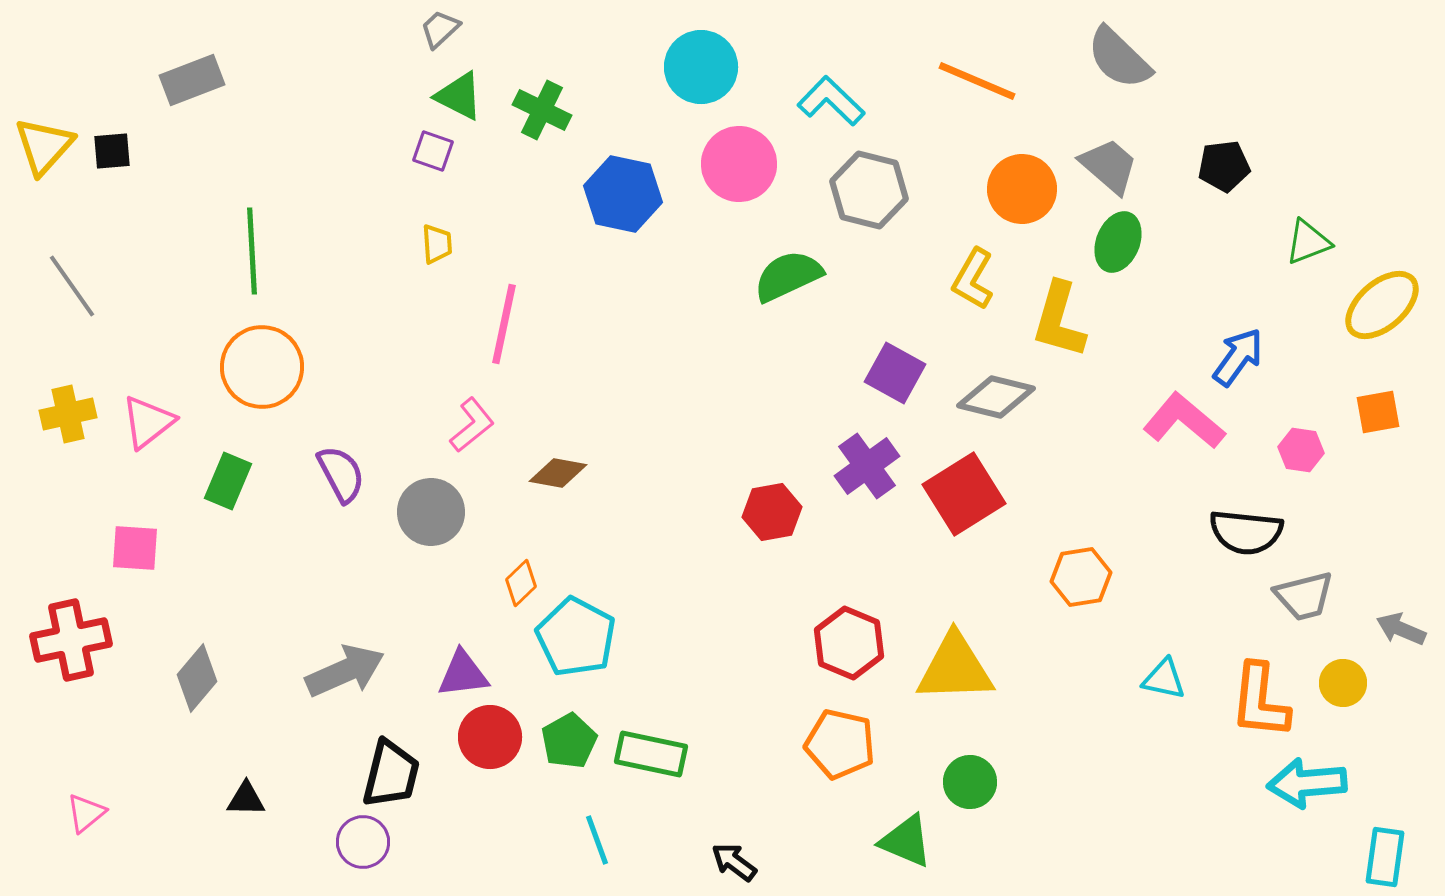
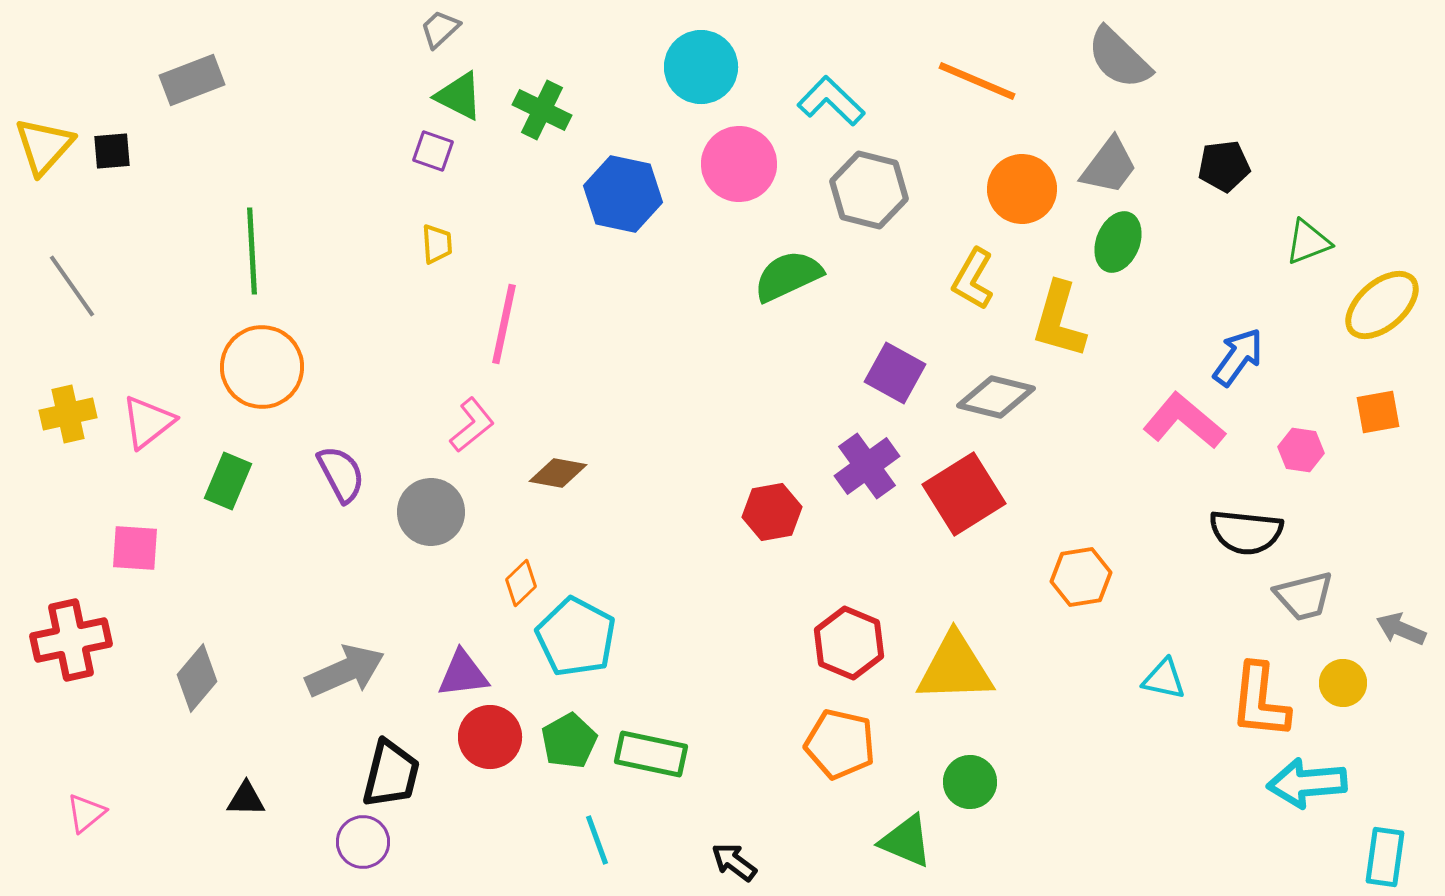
gray trapezoid at (1109, 166): rotated 86 degrees clockwise
